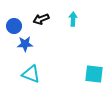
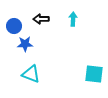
black arrow: rotated 21 degrees clockwise
